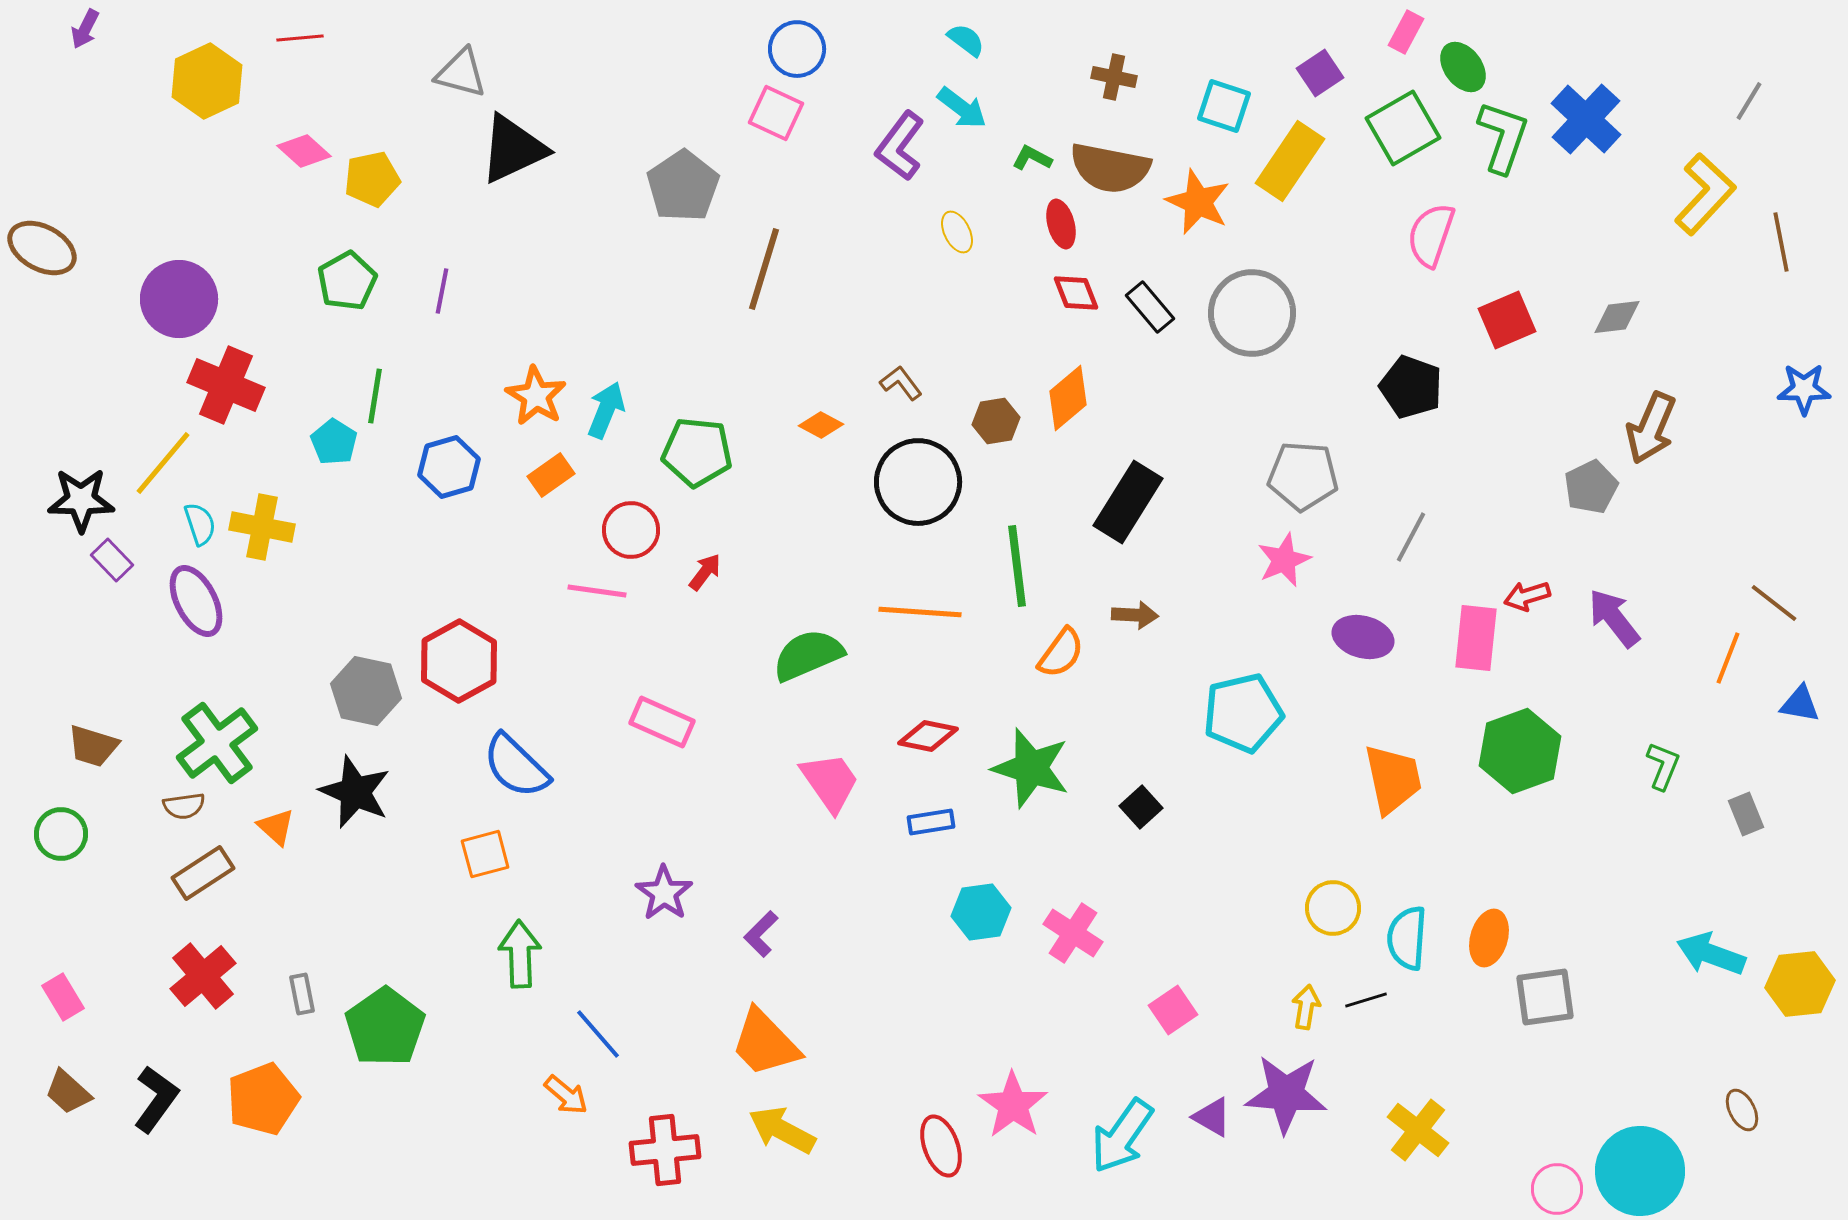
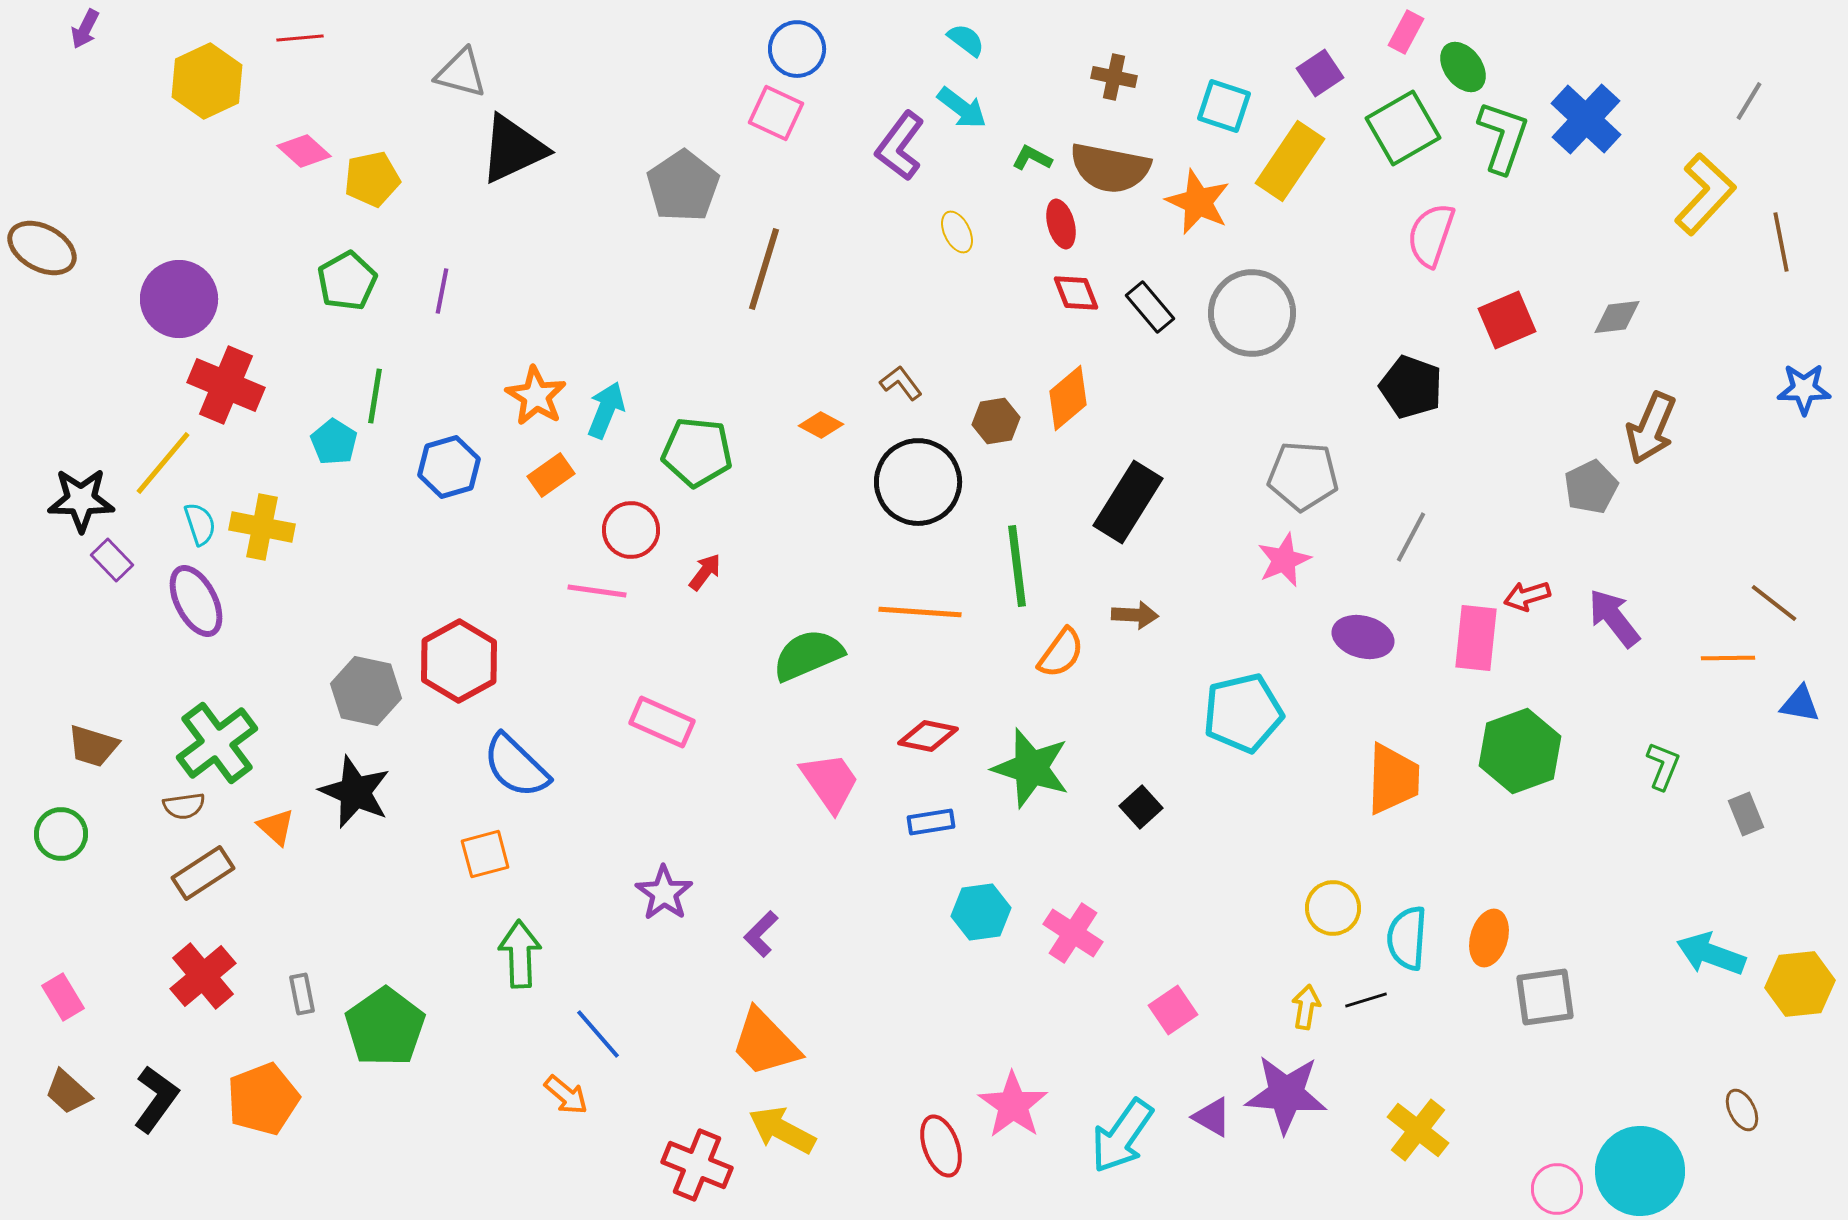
orange line at (1728, 658): rotated 68 degrees clockwise
orange trapezoid at (1393, 779): rotated 14 degrees clockwise
red cross at (665, 1150): moved 32 px right, 15 px down; rotated 28 degrees clockwise
